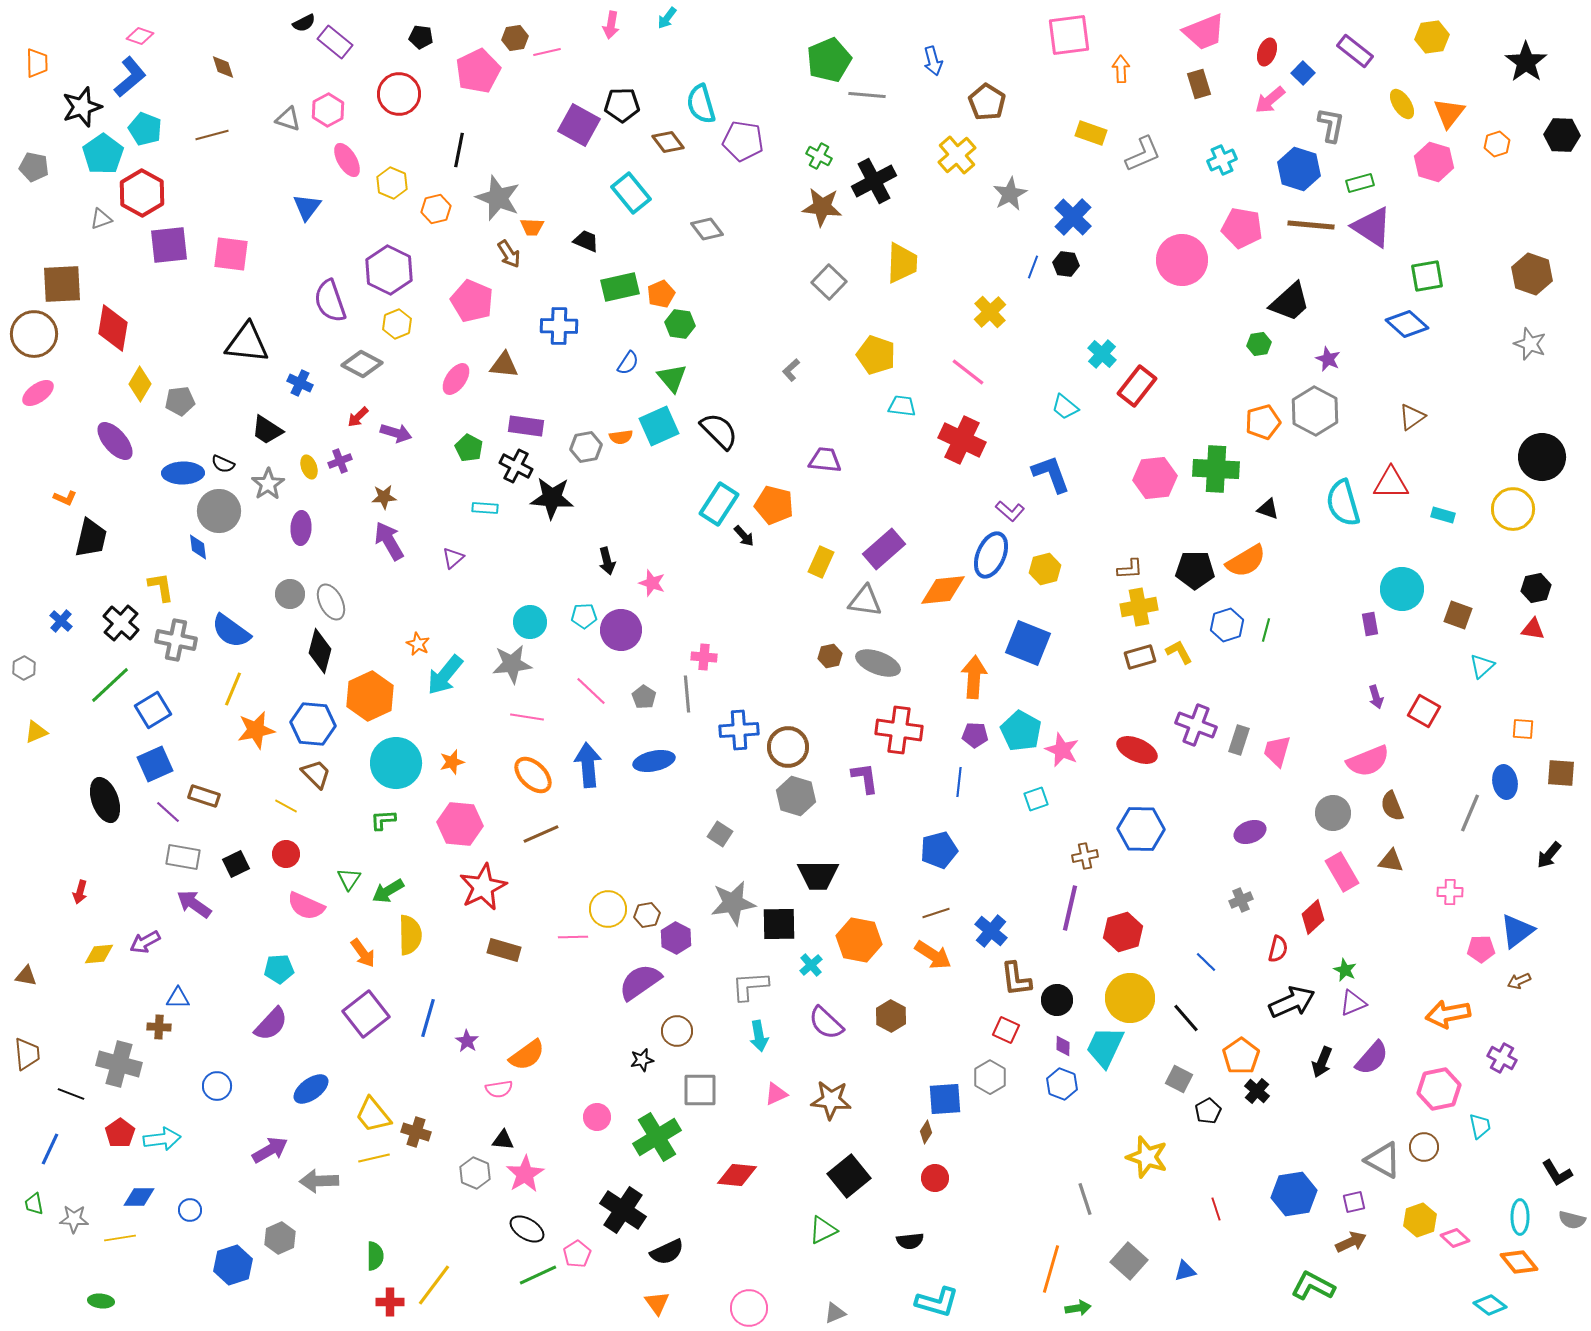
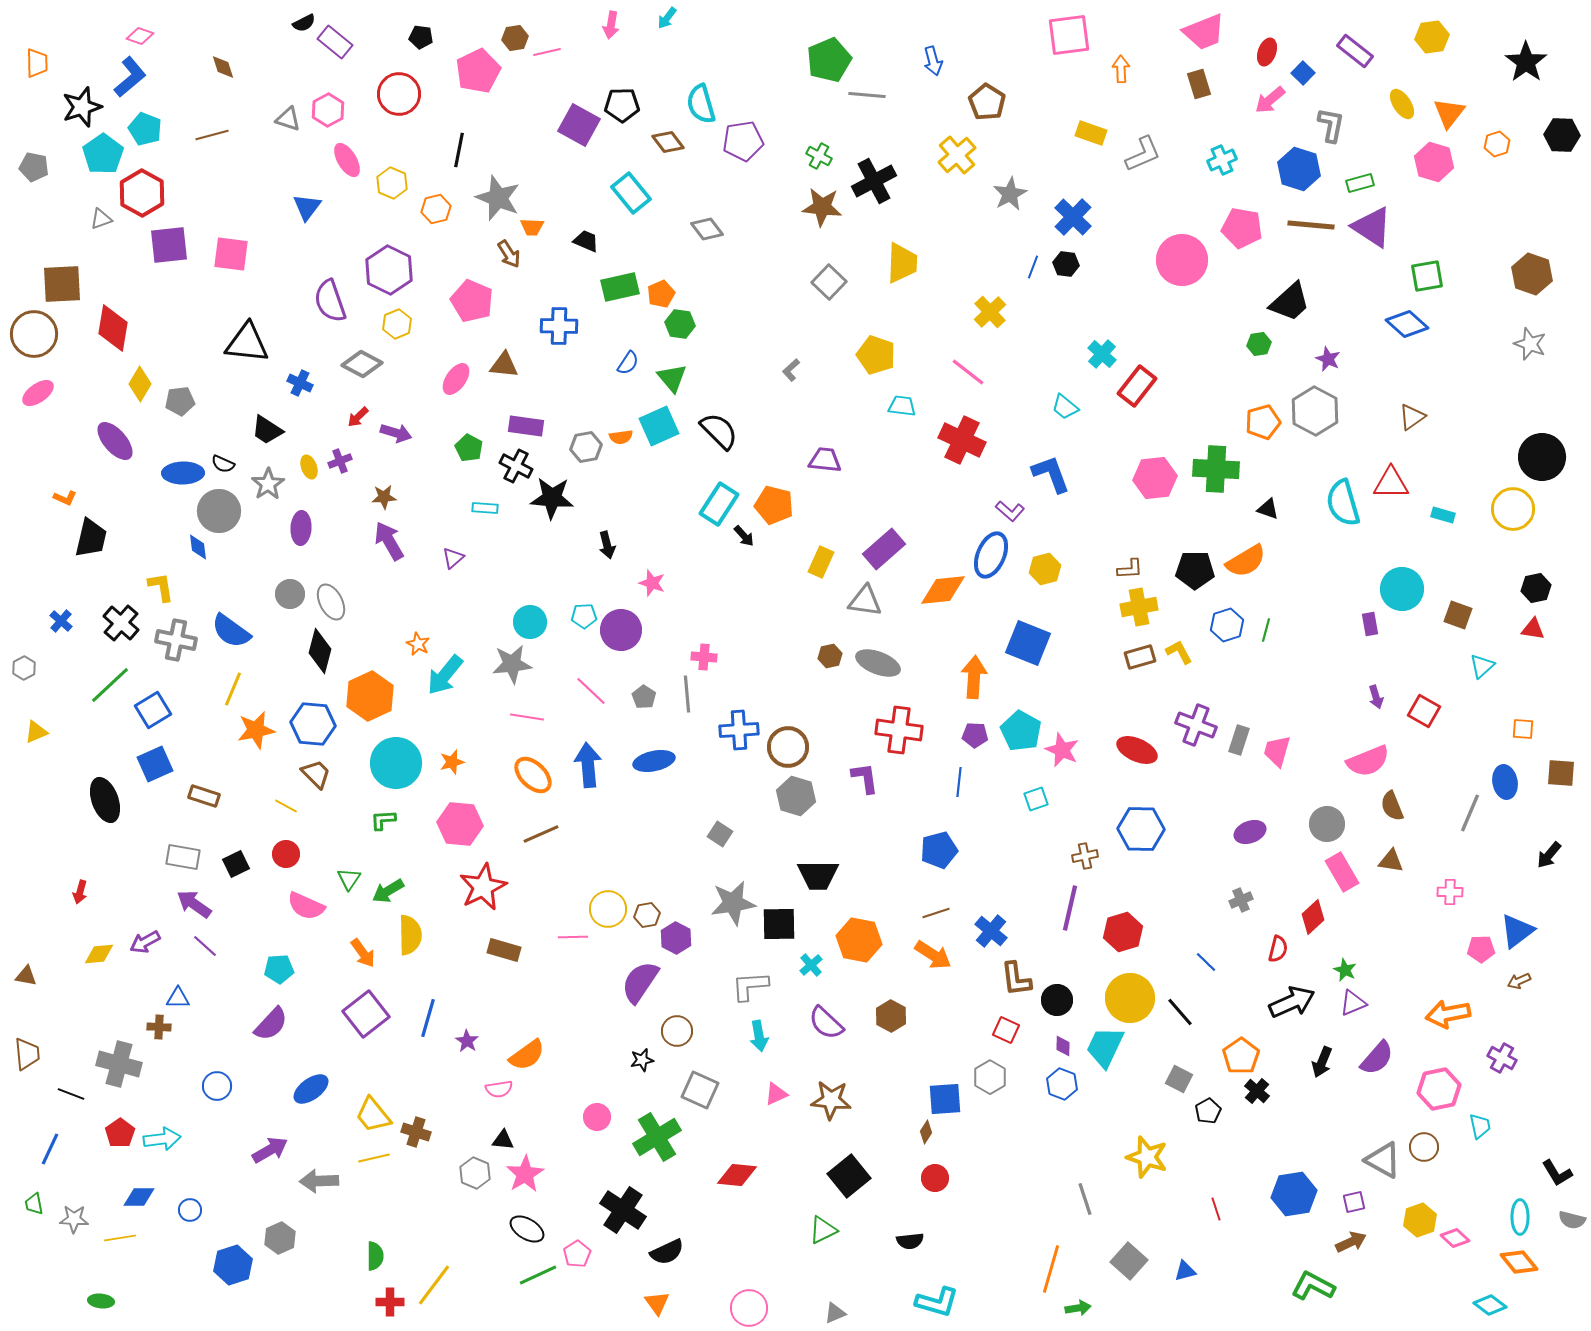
purple pentagon at (743, 141): rotated 18 degrees counterclockwise
black arrow at (607, 561): moved 16 px up
purple line at (168, 812): moved 37 px right, 134 px down
gray circle at (1333, 813): moved 6 px left, 11 px down
purple semicircle at (640, 982): rotated 21 degrees counterclockwise
black line at (1186, 1018): moved 6 px left, 6 px up
purple semicircle at (1372, 1058): moved 5 px right
gray square at (700, 1090): rotated 24 degrees clockwise
